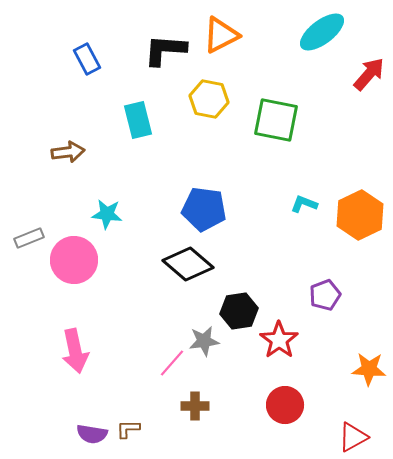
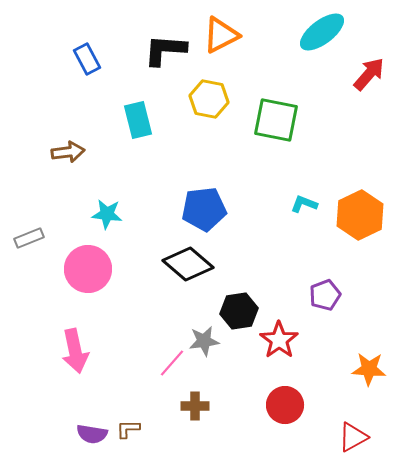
blue pentagon: rotated 15 degrees counterclockwise
pink circle: moved 14 px right, 9 px down
